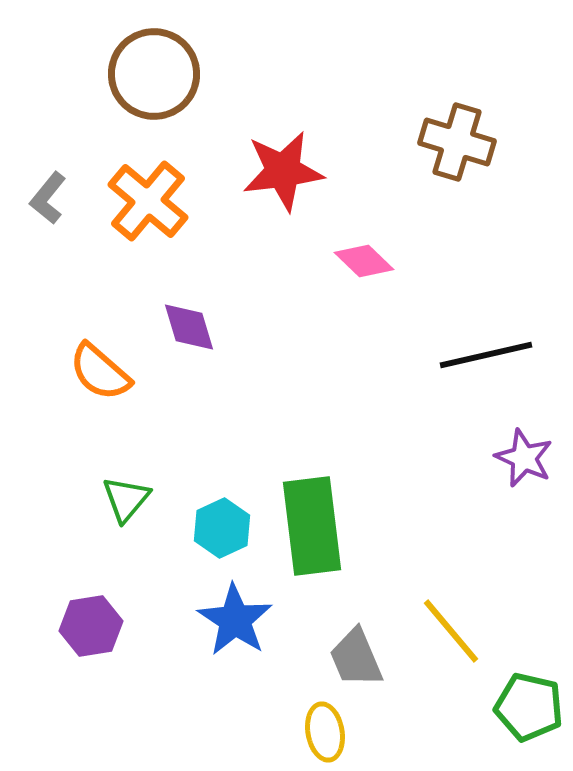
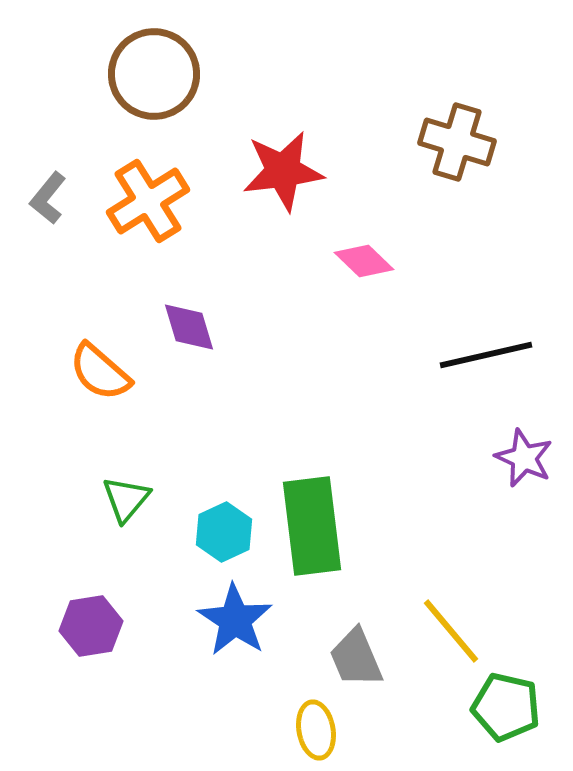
orange cross: rotated 18 degrees clockwise
cyan hexagon: moved 2 px right, 4 px down
green pentagon: moved 23 px left
yellow ellipse: moved 9 px left, 2 px up
